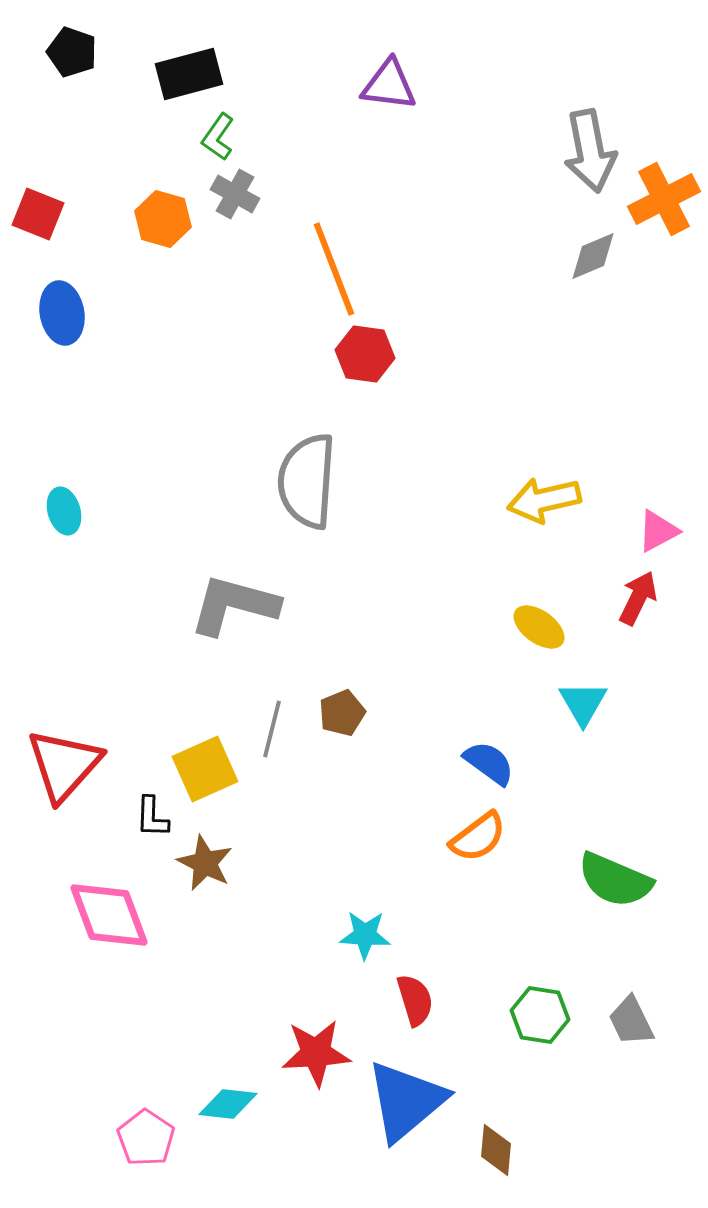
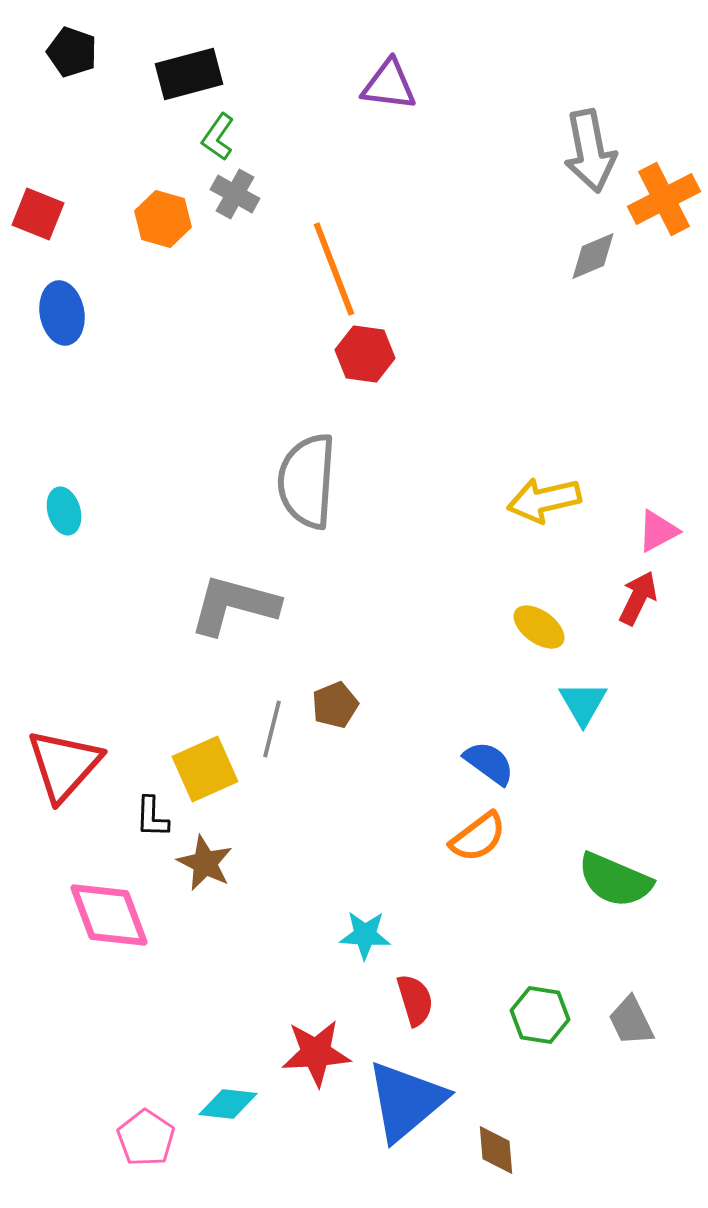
brown pentagon: moved 7 px left, 8 px up
brown diamond: rotated 10 degrees counterclockwise
